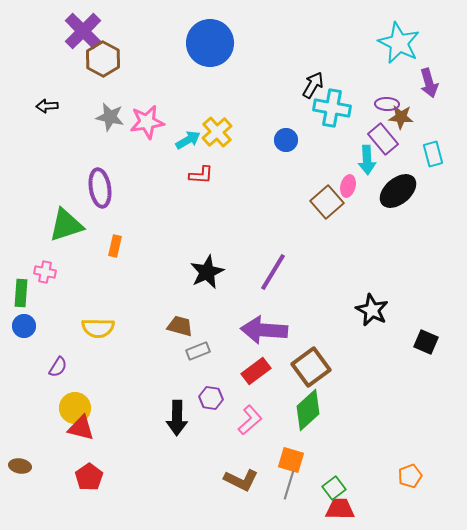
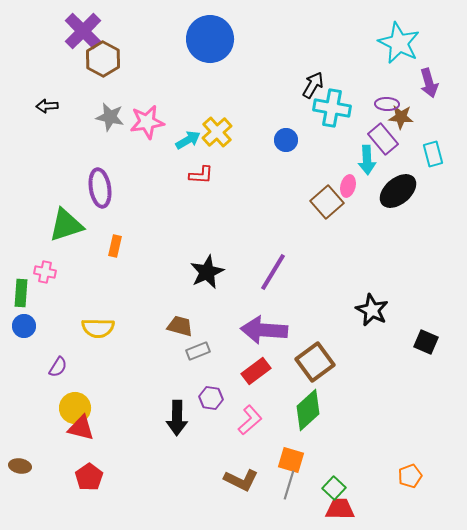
blue circle at (210, 43): moved 4 px up
brown square at (311, 367): moved 4 px right, 5 px up
green square at (334, 488): rotated 10 degrees counterclockwise
